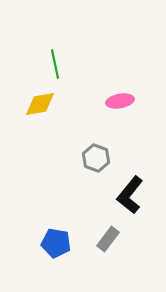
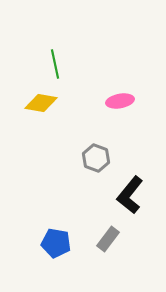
yellow diamond: moved 1 px right, 1 px up; rotated 20 degrees clockwise
